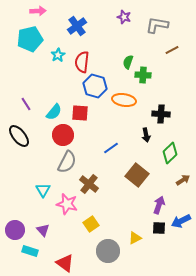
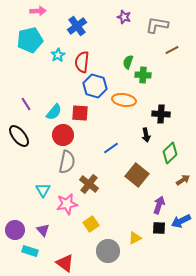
cyan pentagon: moved 1 px down
gray semicircle: rotated 15 degrees counterclockwise
pink star: rotated 25 degrees counterclockwise
